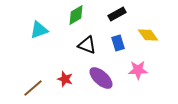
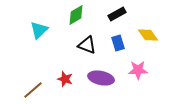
cyan triangle: rotated 24 degrees counterclockwise
purple ellipse: rotated 30 degrees counterclockwise
brown line: moved 2 px down
